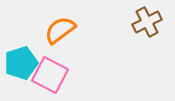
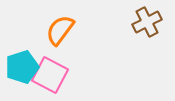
orange semicircle: rotated 16 degrees counterclockwise
cyan pentagon: moved 1 px right, 4 px down
